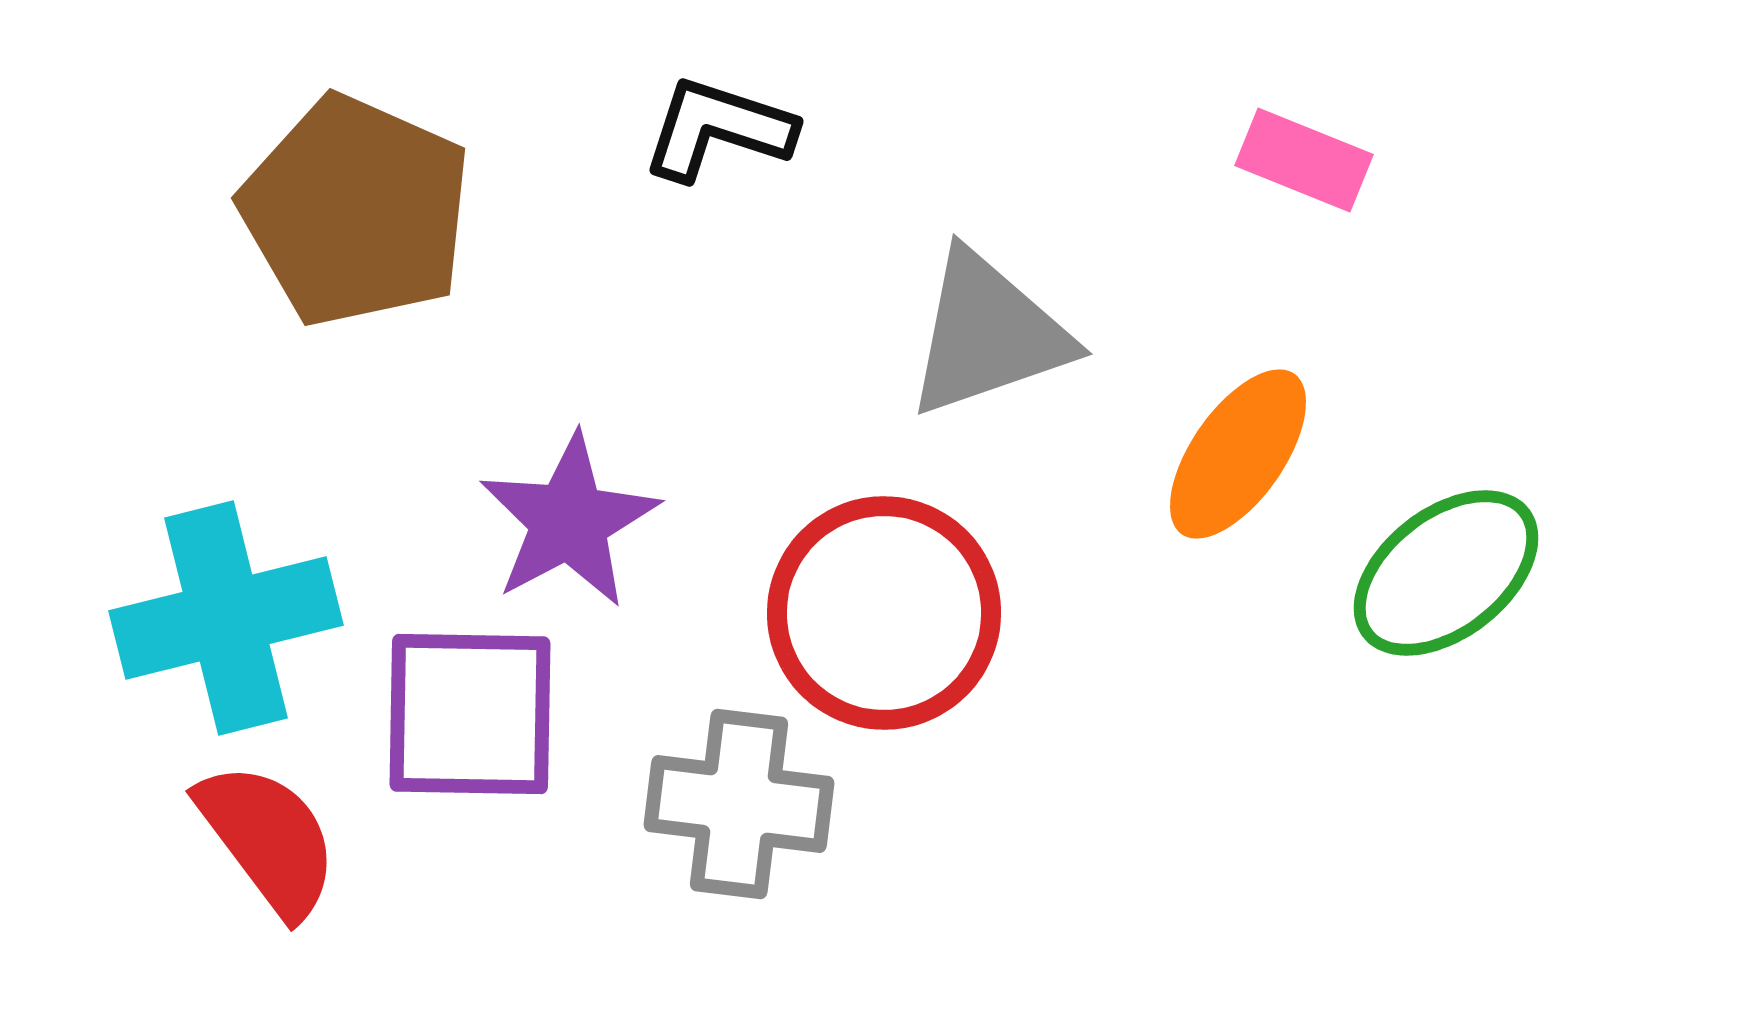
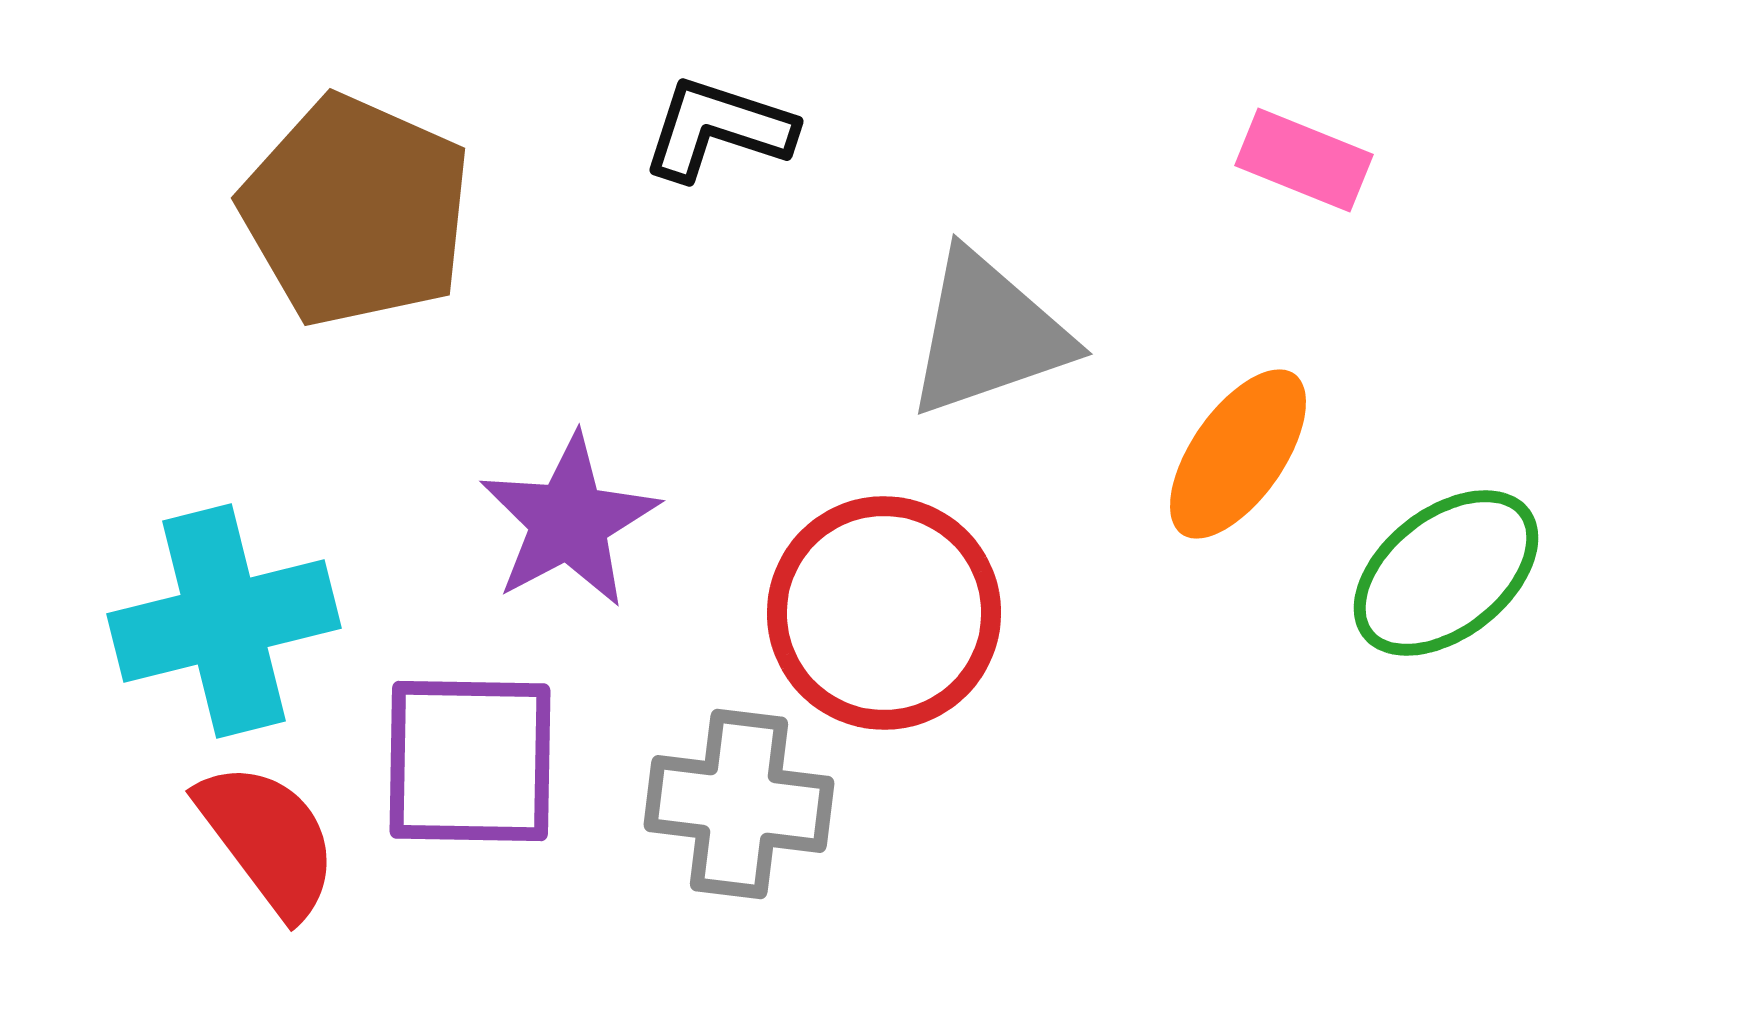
cyan cross: moved 2 px left, 3 px down
purple square: moved 47 px down
